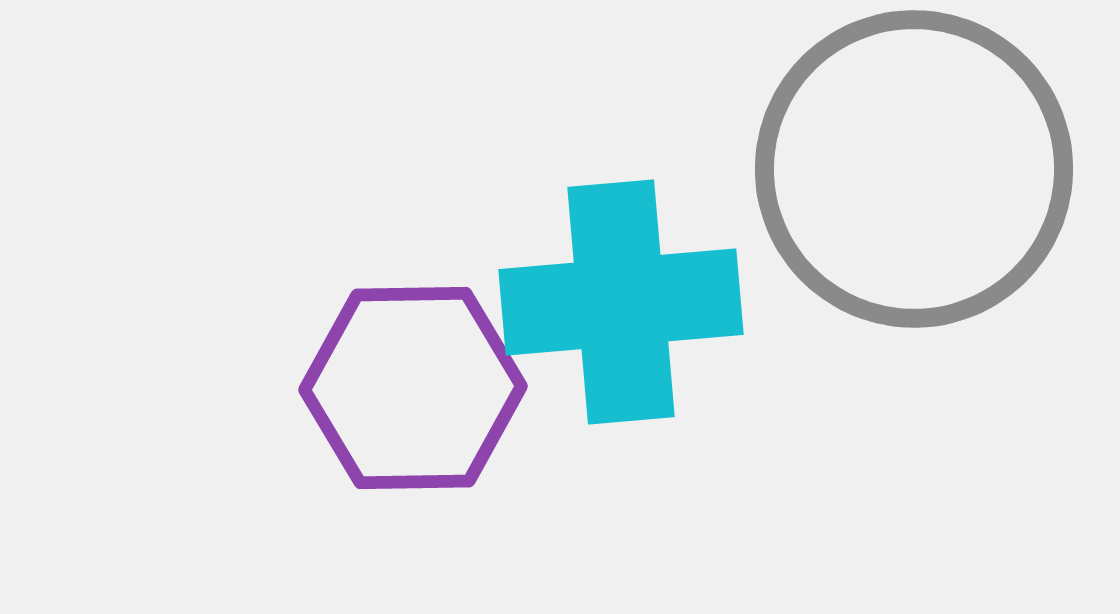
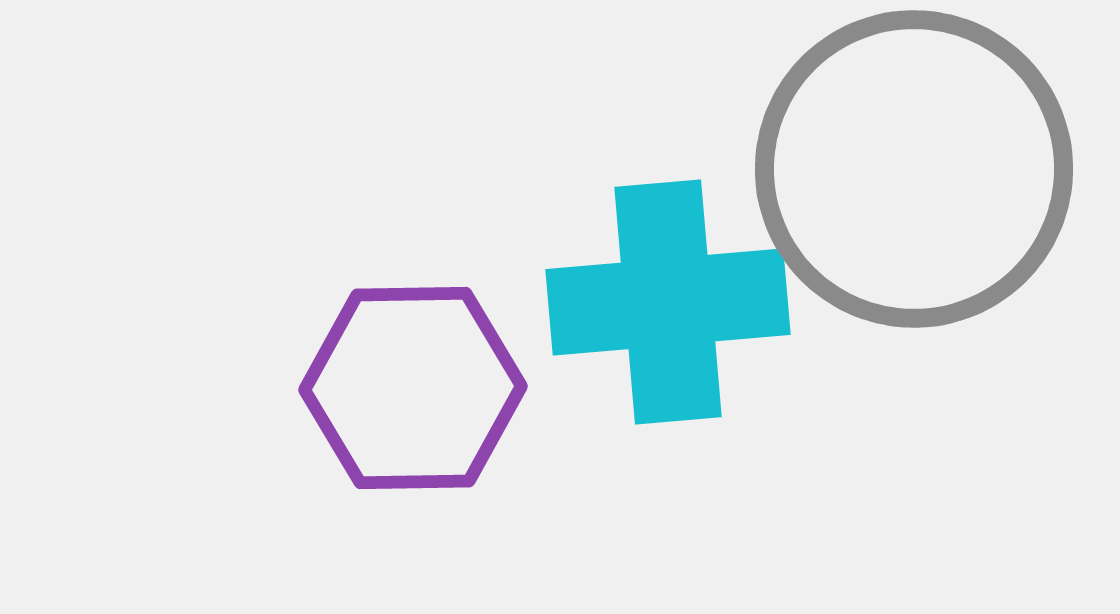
cyan cross: moved 47 px right
